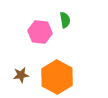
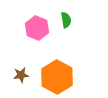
green semicircle: moved 1 px right
pink hexagon: moved 3 px left, 4 px up; rotated 15 degrees clockwise
